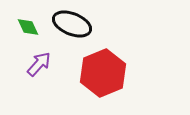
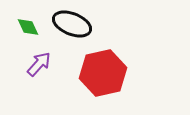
red hexagon: rotated 9 degrees clockwise
